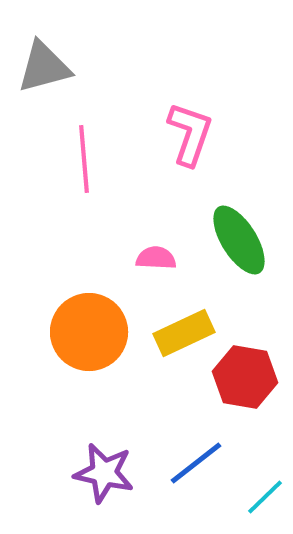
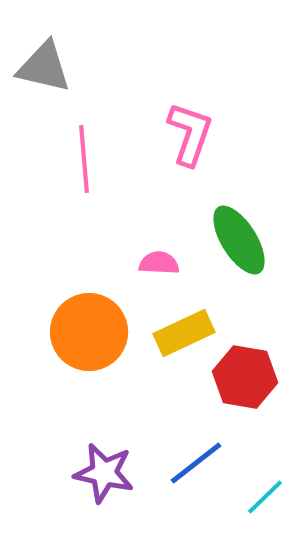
gray triangle: rotated 28 degrees clockwise
pink semicircle: moved 3 px right, 5 px down
